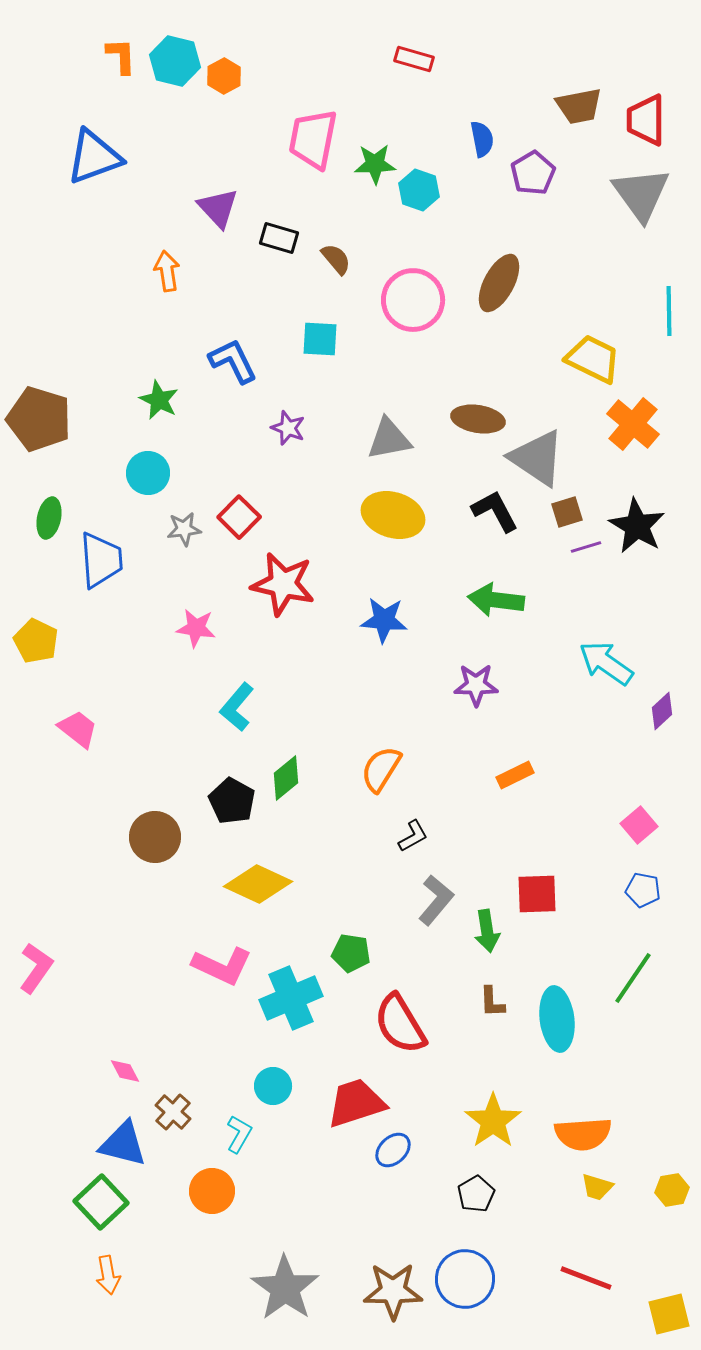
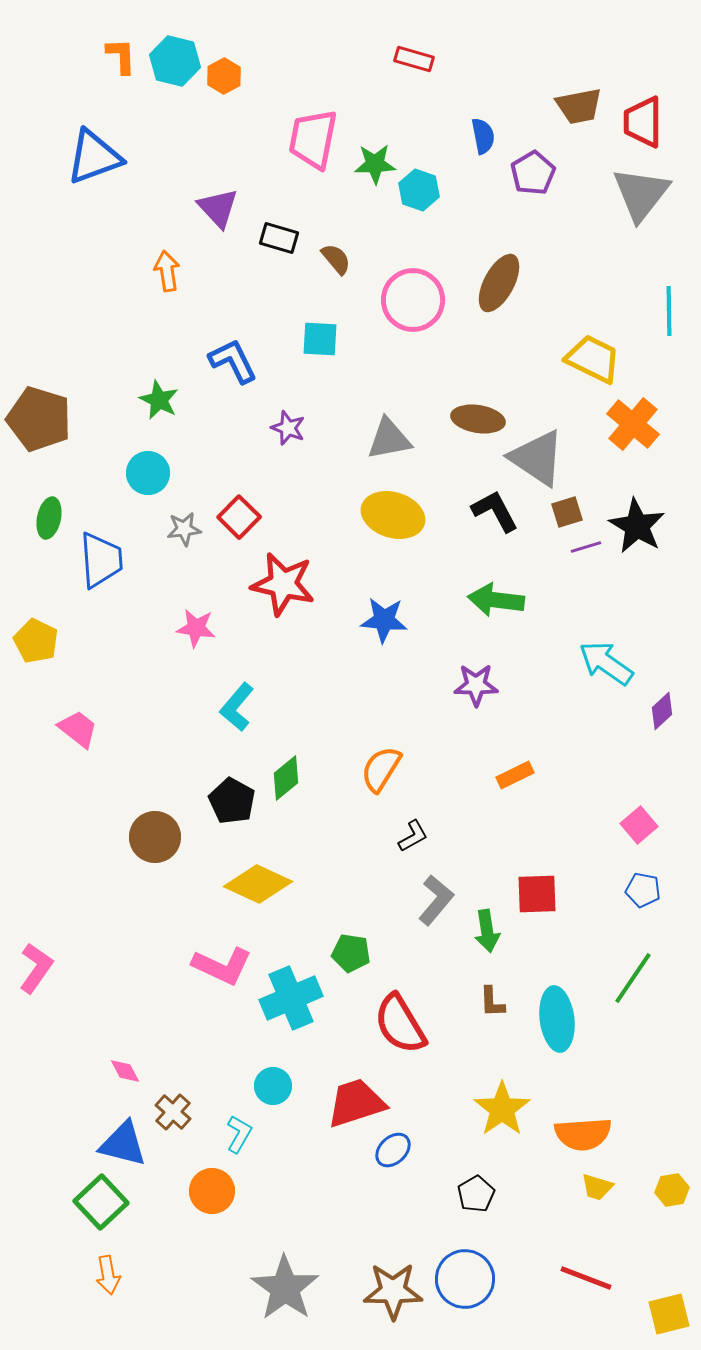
red trapezoid at (646, 120): moved 3 px left, 2 px down
blue semicircle at (482, 139): moved 1 px right, 3 px up
gray triangle at (641, 194): rotated 14 degrees clockwise
yellow star at (493, 1121): moved 9 px right, 12 px up
